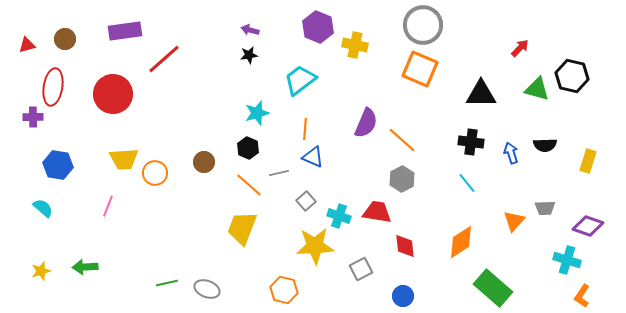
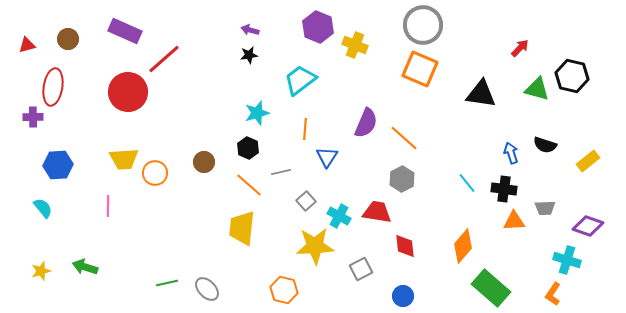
purple rectangle at (125, 31): rotated 32 degrees clockwise
brown circle at (65, 39): moved 3 px right
yellow cross at (355, 45): rotated 10 degrees clockwise
red circle at (113, 94): moved 15 px right, 2 px up
black triangle at (481, 94): rotated 8 degrees clockwise
orange line at (402, 140): moved 2 px right, 2 px up
black cross at (471, 142): moved 33 px right, 47 px down
black semicircle at (545, 145): rotated 20 degrees clockwise
blue triangle at (313, 157): moved 14 px right; rotated 40 degrees clockwise
yellow rectangle at (588, 161): rotated 35 degrees clockwise
blue hexagon at (58, 165): rotated 12 degrees counterclockwise
gray line at (279, 173): moved 2 px right, 1 px up
pink line at (108, 206): rotated 20 degrees counterclockwise
cyan semicircle at (43, 208): rotated 10 degrees clockwise
cyan cross at (339, 216): rotated 10 degrees clockwise
orange triangle at (514, 221): rotated 45 degrees clockwise
yellow trapezoid at (242, 228): rotated 15 degrees counterclockwise
orange diamond at (461, 242): moved 2 px right, 4 px down; rotated 16 degrees counterclockwise
green arrow at (85, 267): rotated 20 degrees clockwise
green rectangle at (493, 288): moved 2 px left
gray ellipse at (207, 289): rotated 25 degrees clockwise
orange L-shape at (582, 296): moved 29 px left, 2 px up
